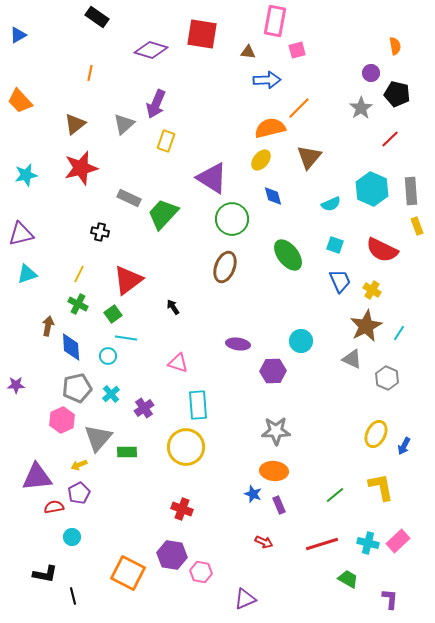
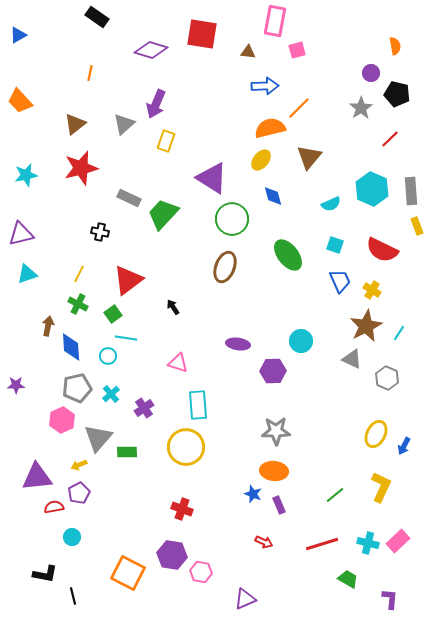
blue arrow at (267, 80): moved 2 px left, 6 px down
yellow L-shape at (381, 487): rotated 36 degrees clockwise
